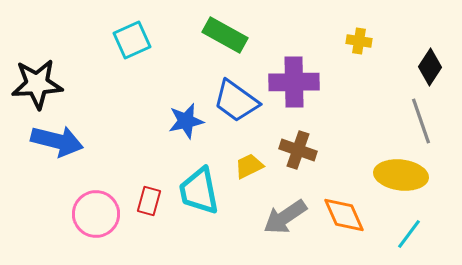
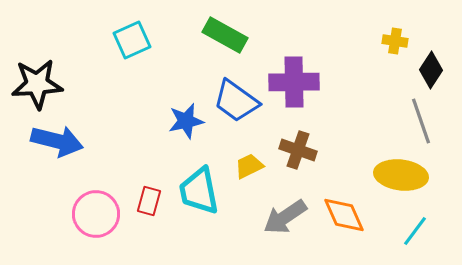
yellow cross: moved 36 px right
black diamond: moved 1 px right, 3 px down
cyan line: moved 6 px right, 3 px up
